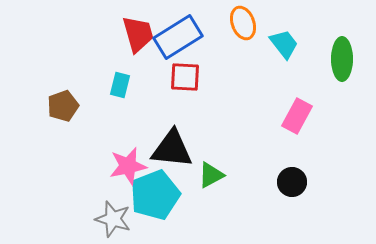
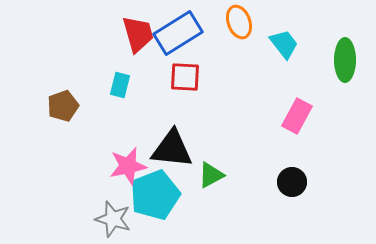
orange ellipse: moved 4 px left, 1 px up
blue rectangle: moved 4 px up
green ellipse: moved 3 px right, 1 px down
